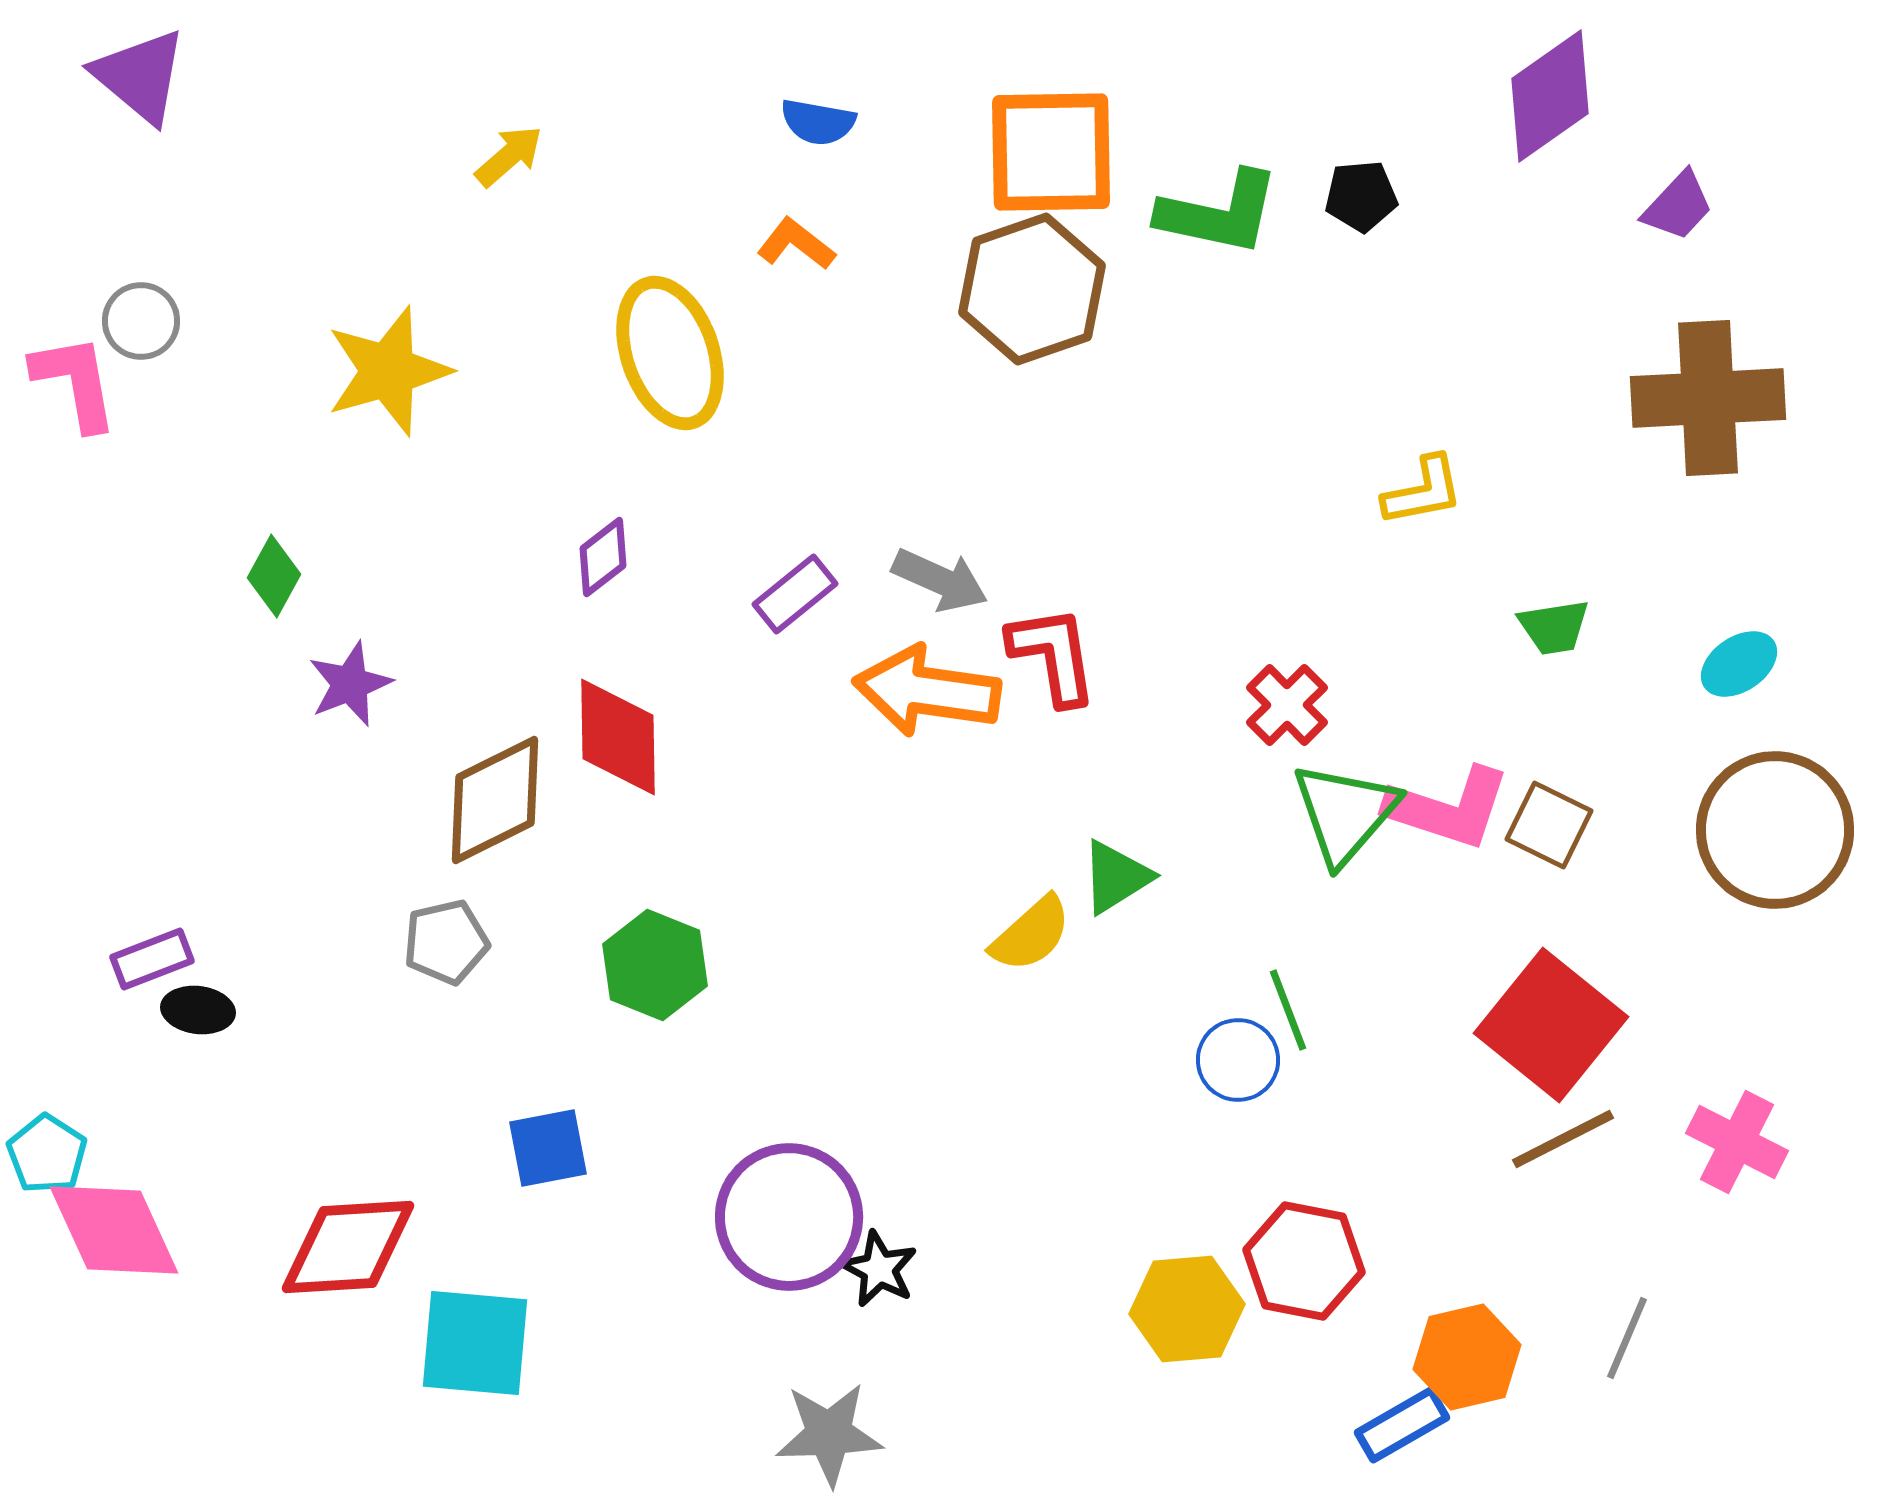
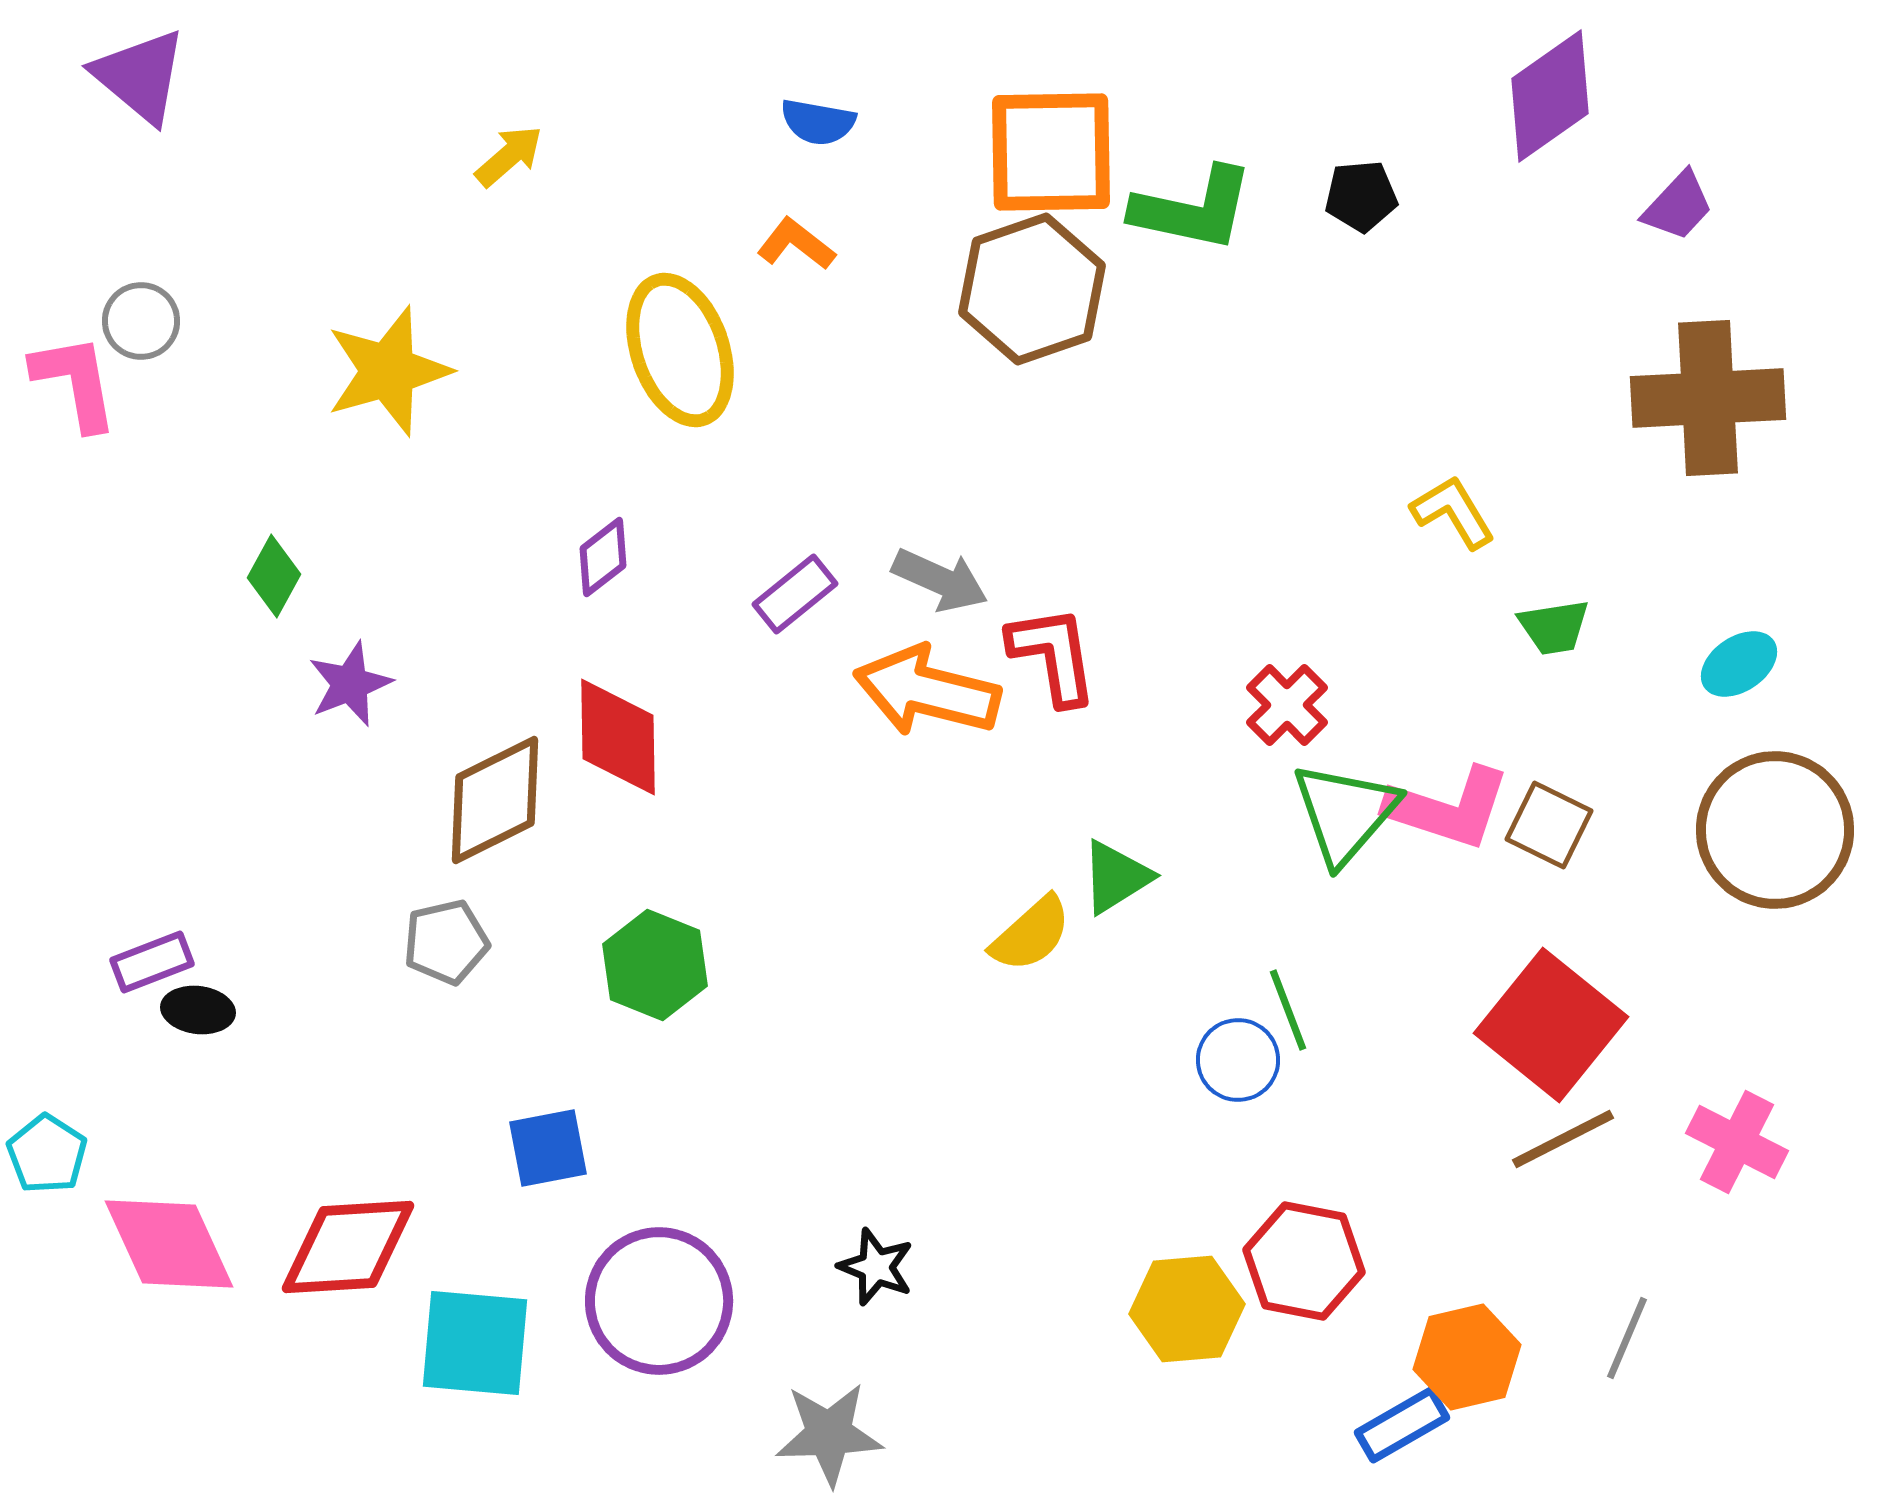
green L-shape at (1219, 213): moved 26 px left, 4 px up
yellow ellipse at (670, 353): moved 10 px right, 3 px up
yellow L-shape at (1423, 491): moved 30 px right, 21 px down; rotated 110 degrees counterclockwise
orange arrow at (927, 691): rotated 6 degrees clockwise
purple rectangle at (152, 959): moved 3 px down
purple circle at (789, 1217): moved 130 px left, 84 px down
pink diamond at (114, 1230): moved 55 px right, 14 px down
black star at (879, 1269): moved 3 px left, 2 px up; rotated 6 degrees counterclockwise
